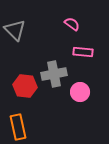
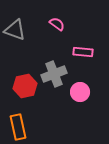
pink semicircle: moved 15 px left
gray triangle: rotated 25 degrees counterclockwise
gray cross: rotated 10 degrees counterclockwise
red hexagon: rotated 20 degrees counterclockwise
